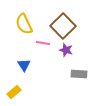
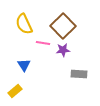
purple star: moved 3 px left; rotated 24 degrees counterclockwise
yellow rectangle: moved 1 px right, 1 px up
